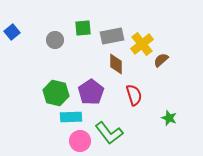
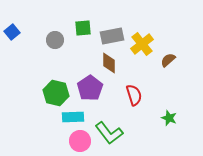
brown semicircle: moved 7 px right
brown diamond: moved 7 px left, 1 px up
purple pentagon: moved 1 px left, 4 px up
cyan rectangle: moved 2 px right
